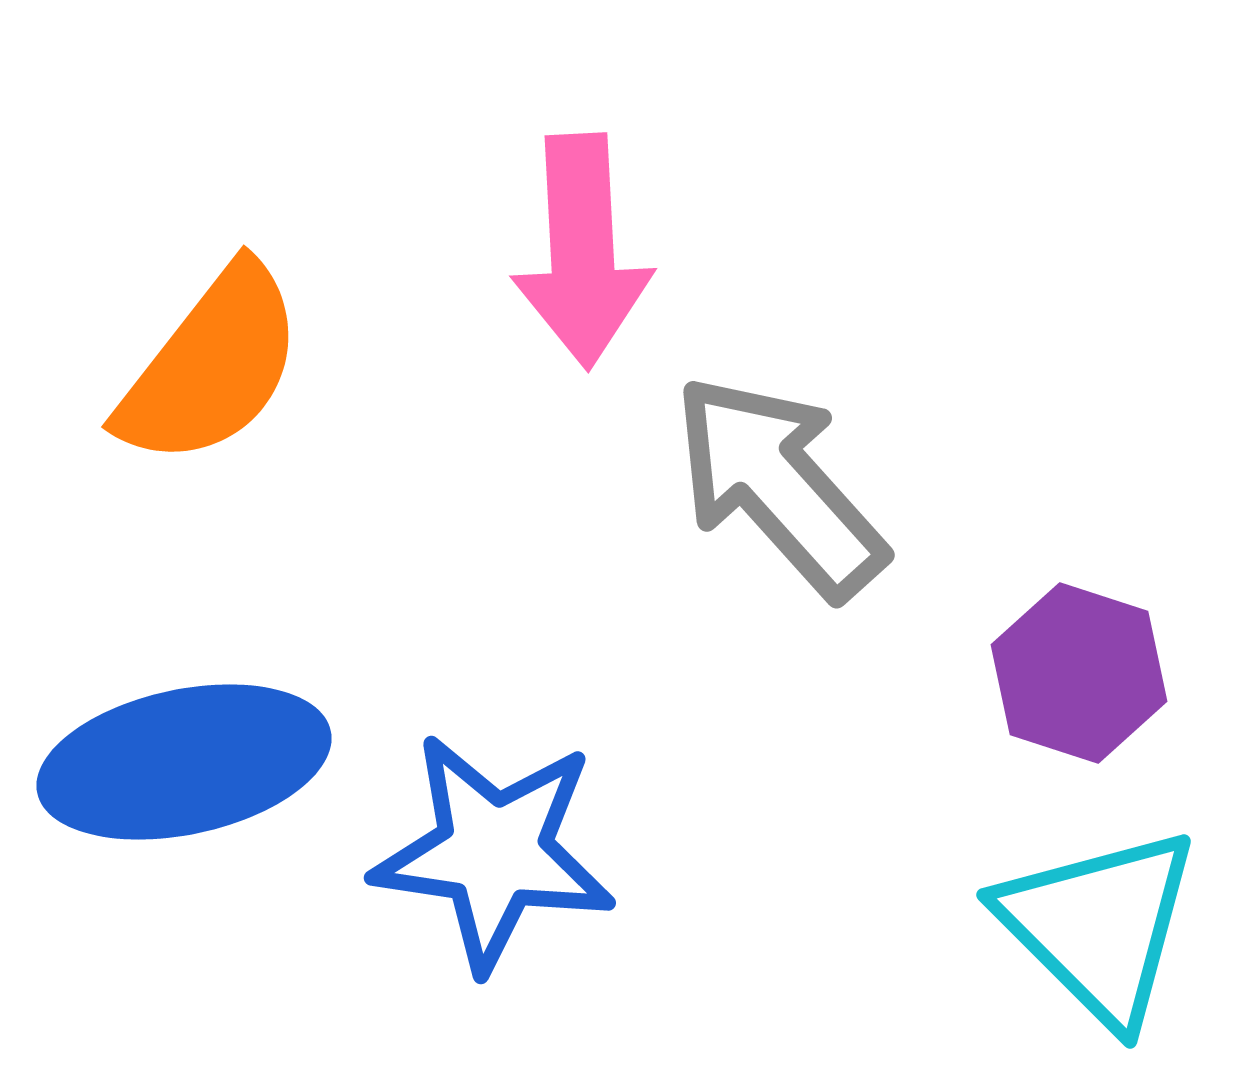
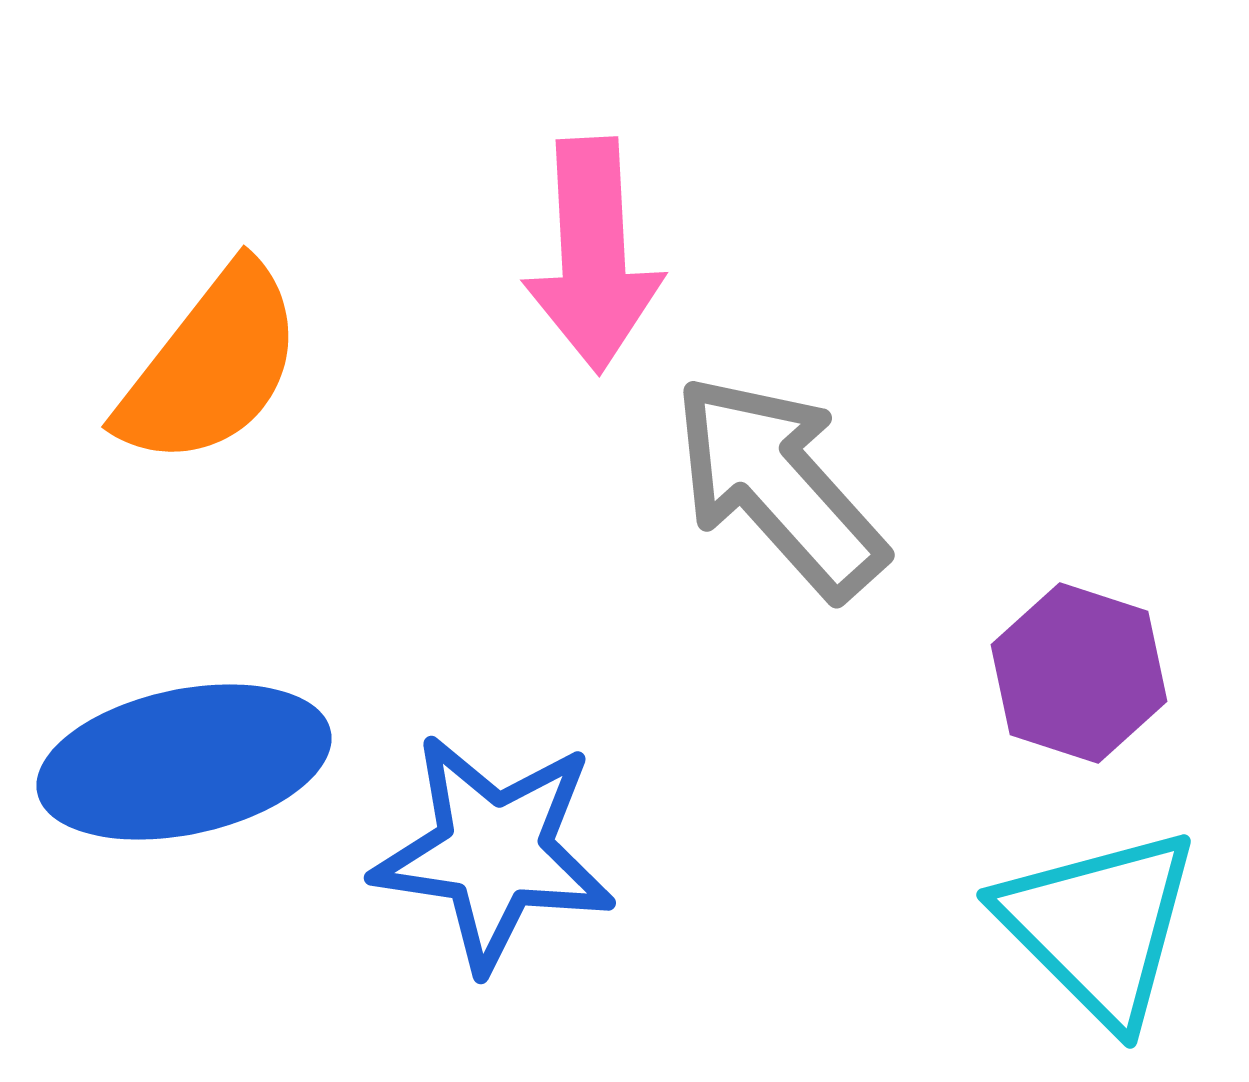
pink arrow: moved 11 px right, 4 px down
